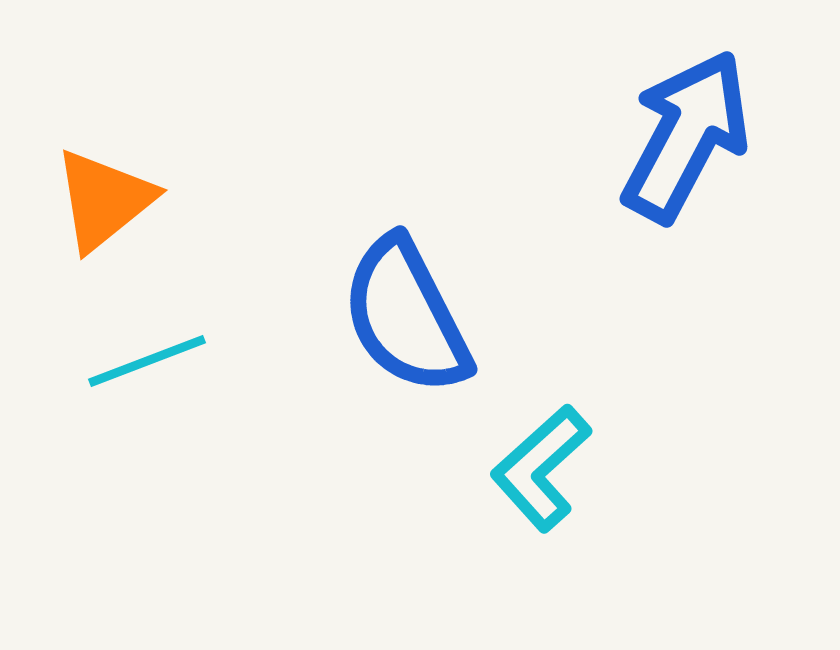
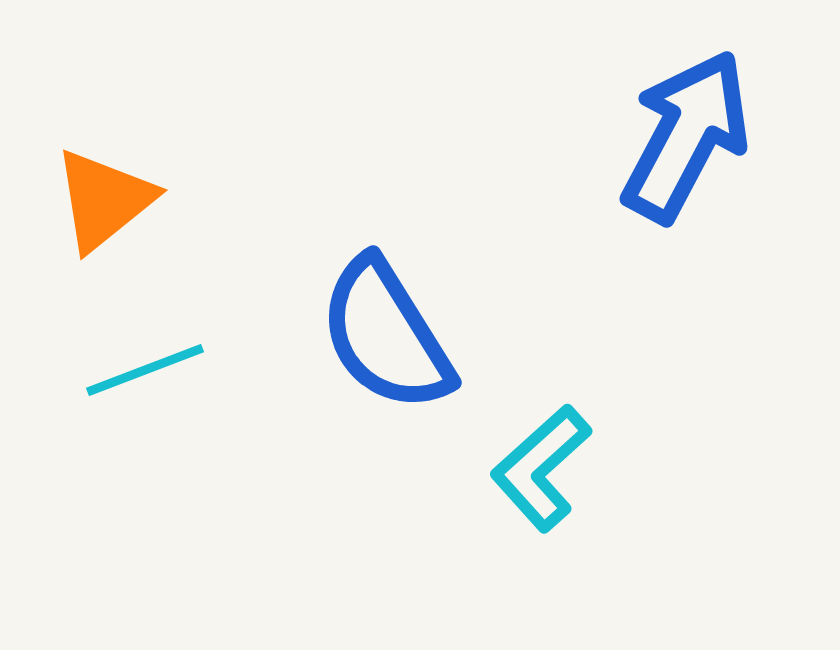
blue semicircle: moved 20 px left, 19 px down; rotated 5 degrees counterclockwise
cyan line: moved 2 px left, 9 px down
